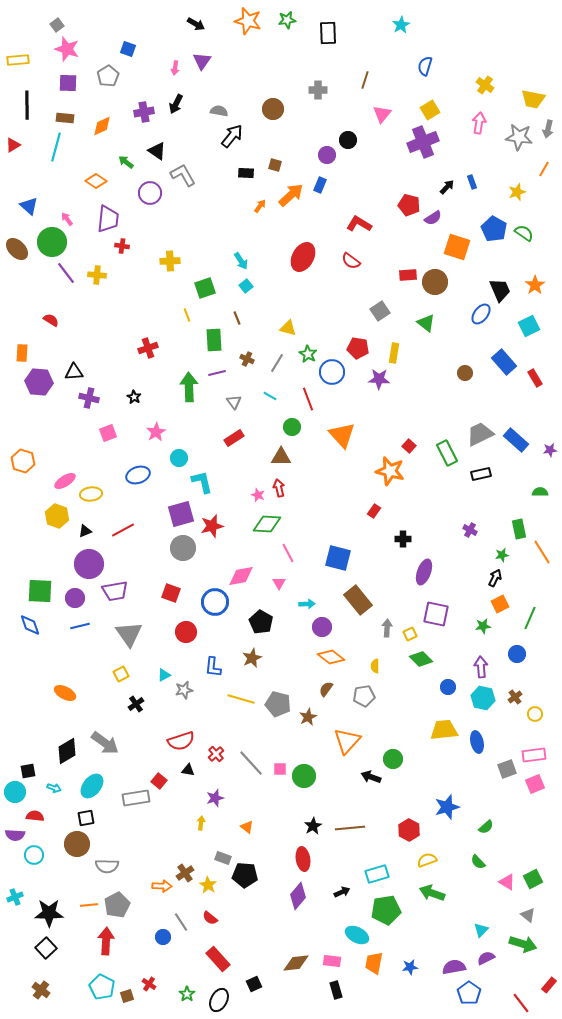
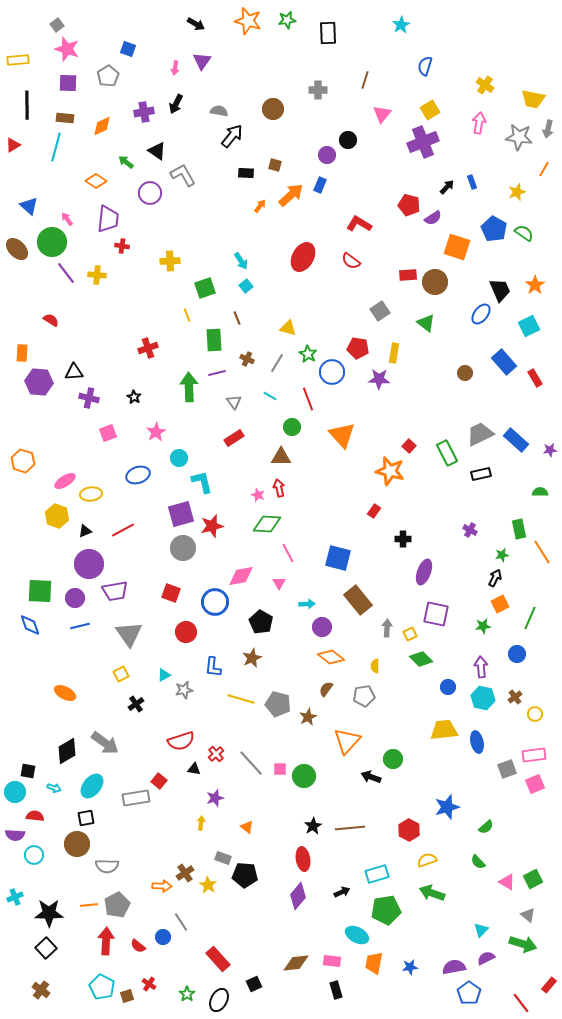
black triangle at (188, 770): moved 6 px right, 1 px up
black square at (28, 771): rotated 21 degrees clockwise
red semicircle at (210, 918): moved 72 px left, 28 px down
